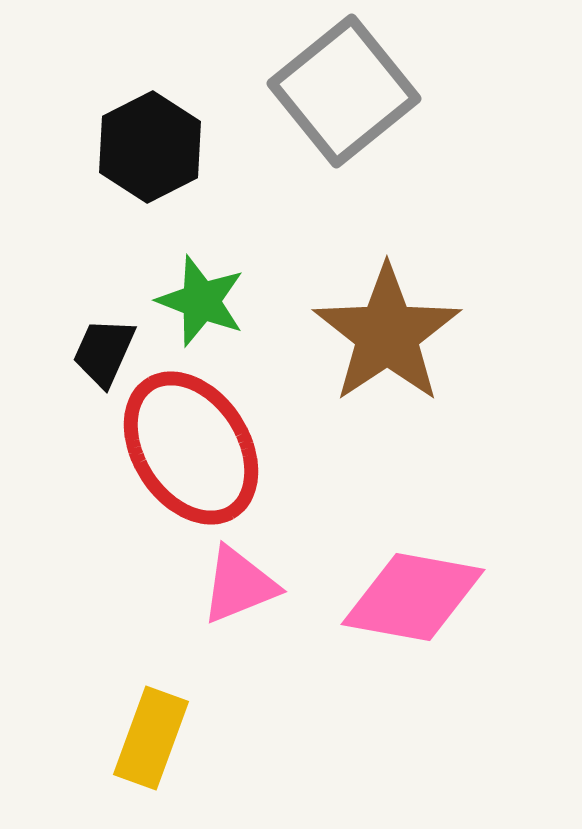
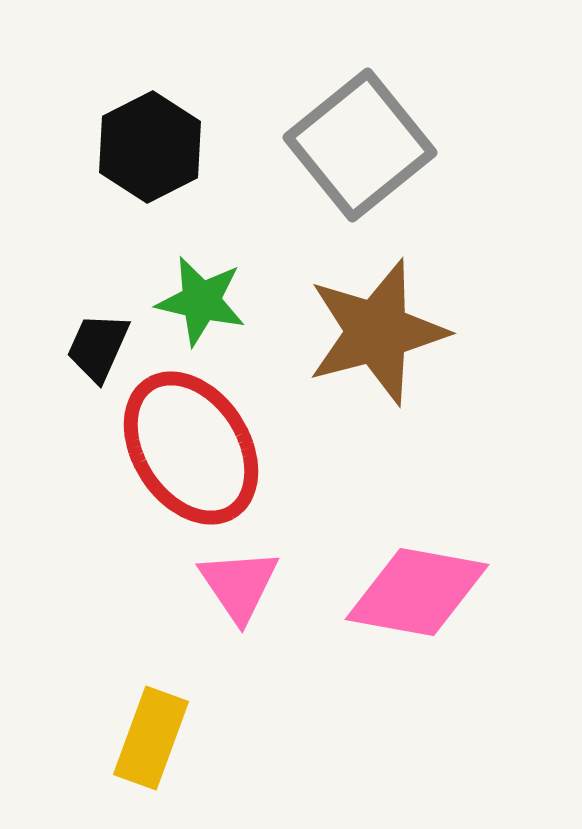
gray square: moved 16 px right, 54 px down
green star: rotated 8 degrees counterclockwise
brown star: moved 10 px left, 2 px up; rotated 19 degrees clockwise
black trapezoid: moved 6 px left, 5 px up
pink triangle: rotated 42 degrees counterclockwise
pink diamond: moved 4 px right, 5 px up
